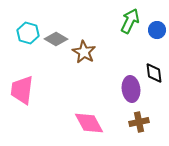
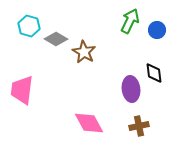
cyan hexagon: moved 1 px right, 7 px up
brown cross: moved 4 px down
